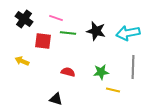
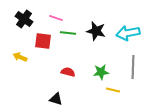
yellow arrow: moved 2 px left, 4 px up
